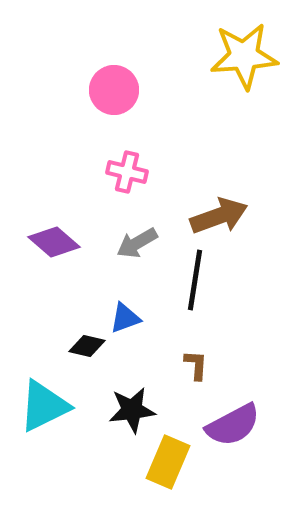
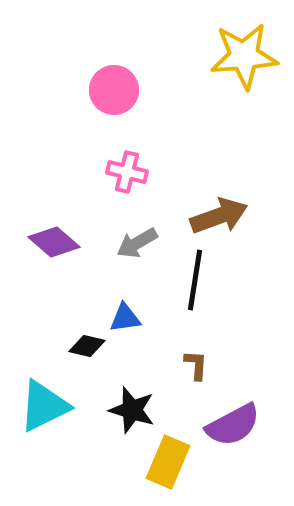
blue triangle: rotated 12 degrees clockwise
black star: rotated 24 degrees clockwise
